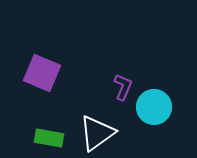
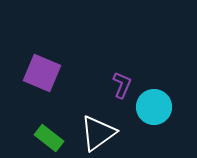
purple L-shape: moved 1 px left, 2 px up
white triangle: moved 1 px right
green rectangle: rotated 28 degrees clockwise
